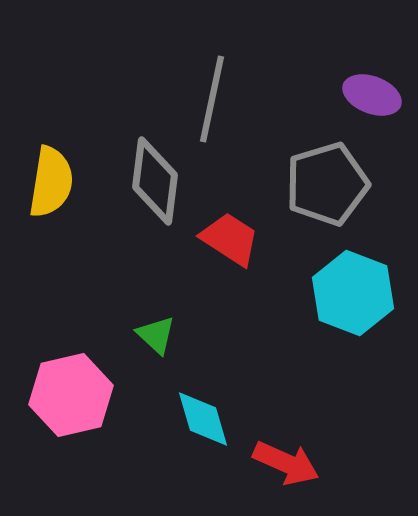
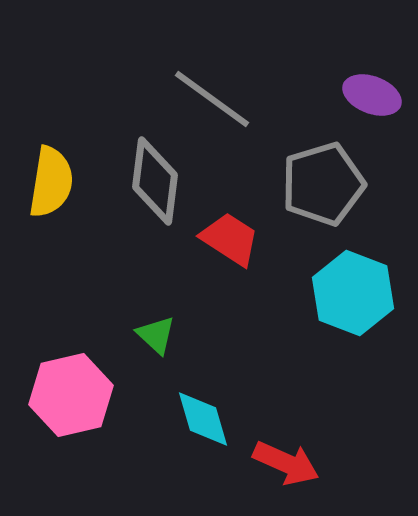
gray line: rotated 66 degrees counterclockwise
gray pentagon: moved 4 px left
